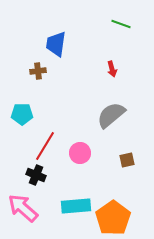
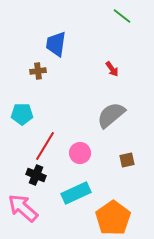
green line: moved 1 px right, 8 px up; rotated 18 degrees clockwise
red arrow: rotated 21 degrees counterclockwise
cyan rectangle: moved 13 px up; rotated 20 degrees counterclockwise
